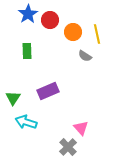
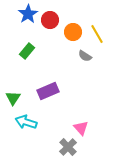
yellow line: rotated 18 degrees counterclockwise
green rectangle: rotated 42 degrees clockwise
